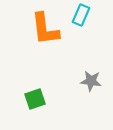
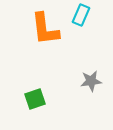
gray star: rotated 15 degrees counterclockwise
